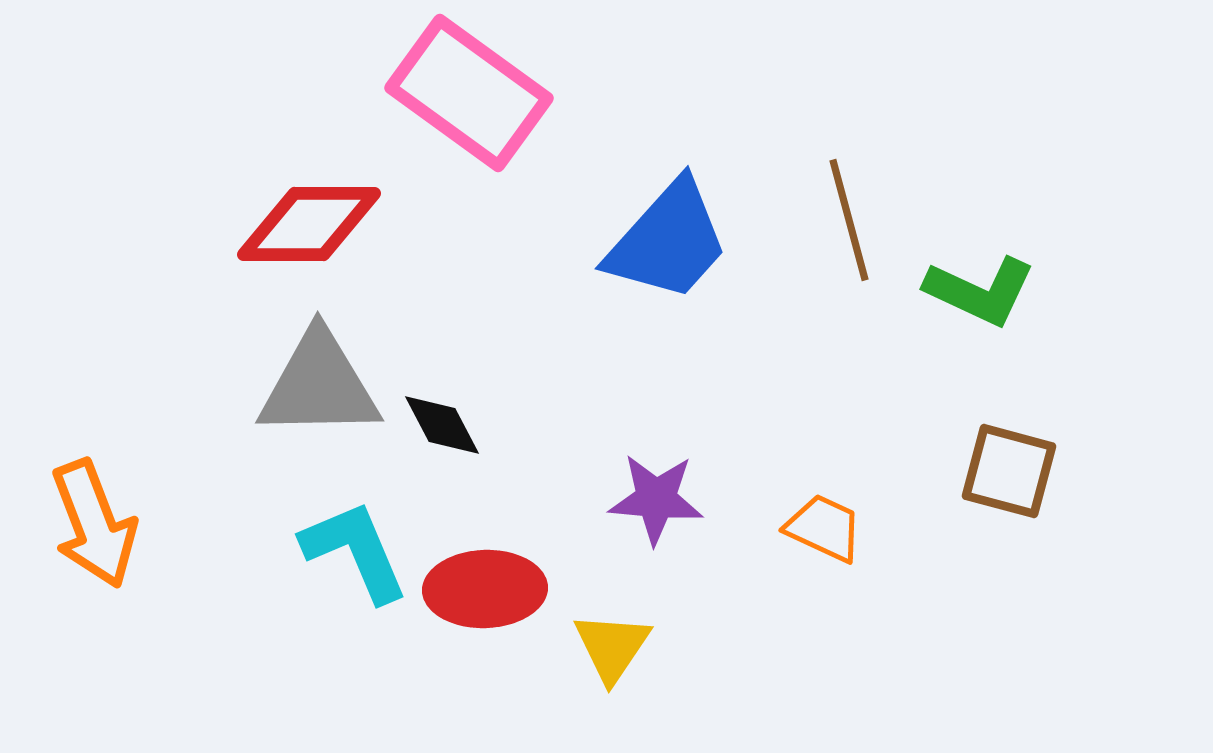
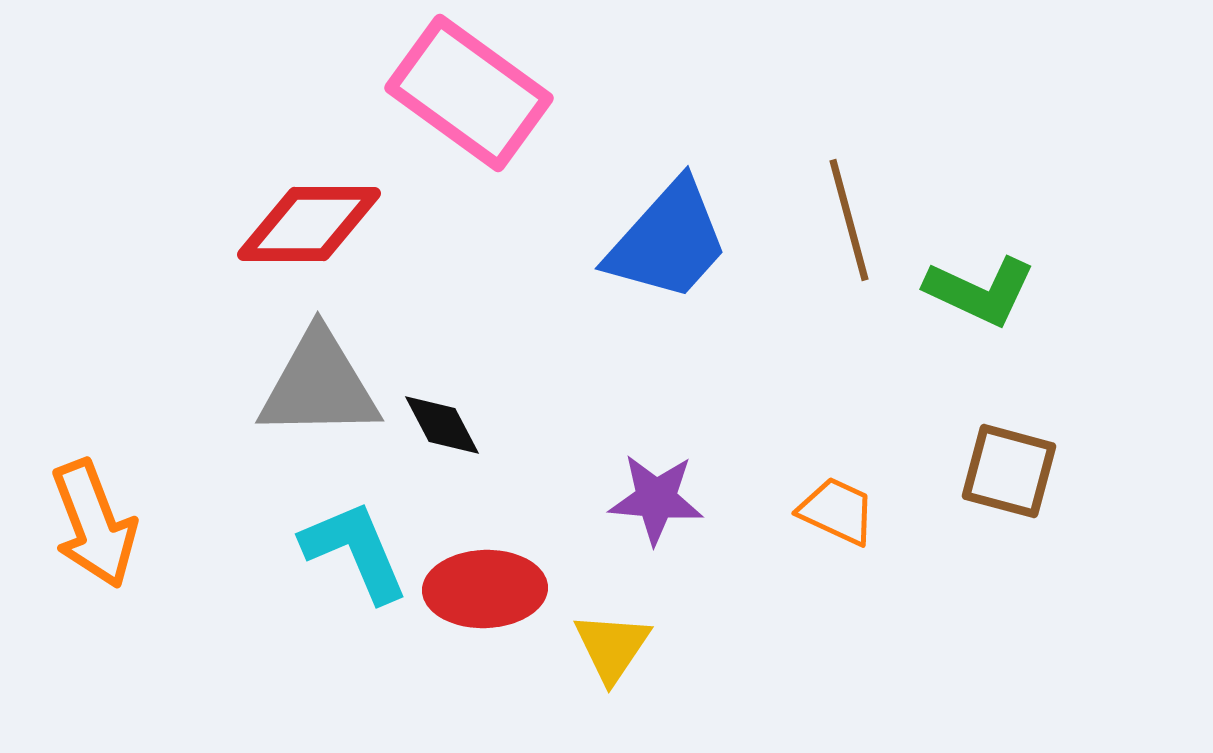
orange trapezoid: moved 13 px right, 17 px up
